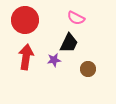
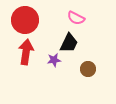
red arrow: moved 5 px up
